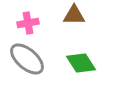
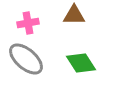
gray ellipse: moved 1 px left
